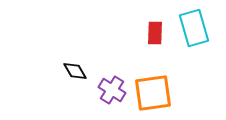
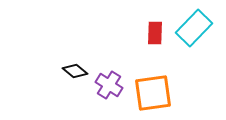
cyan rectangle: rotated 60 degrees clockwise
black diamond: rotated 20 degrees counterclockwise
purple cross: moved 3 px left, 5 px up
